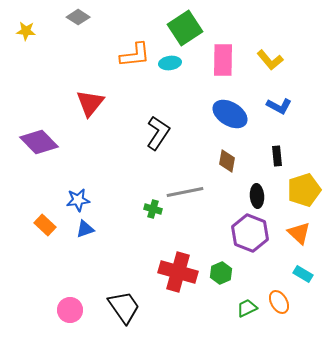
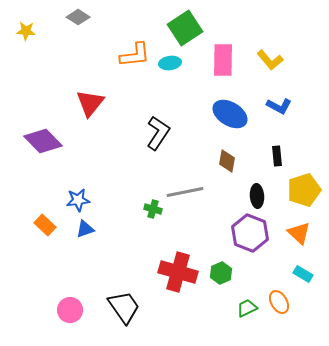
purple diamond: moved 4 px right, 1 px up
